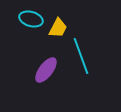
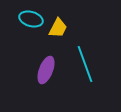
cyan line: moved 4 px right, 8 px down
purple ellipse: rotated 16 degrees counterclockwise
